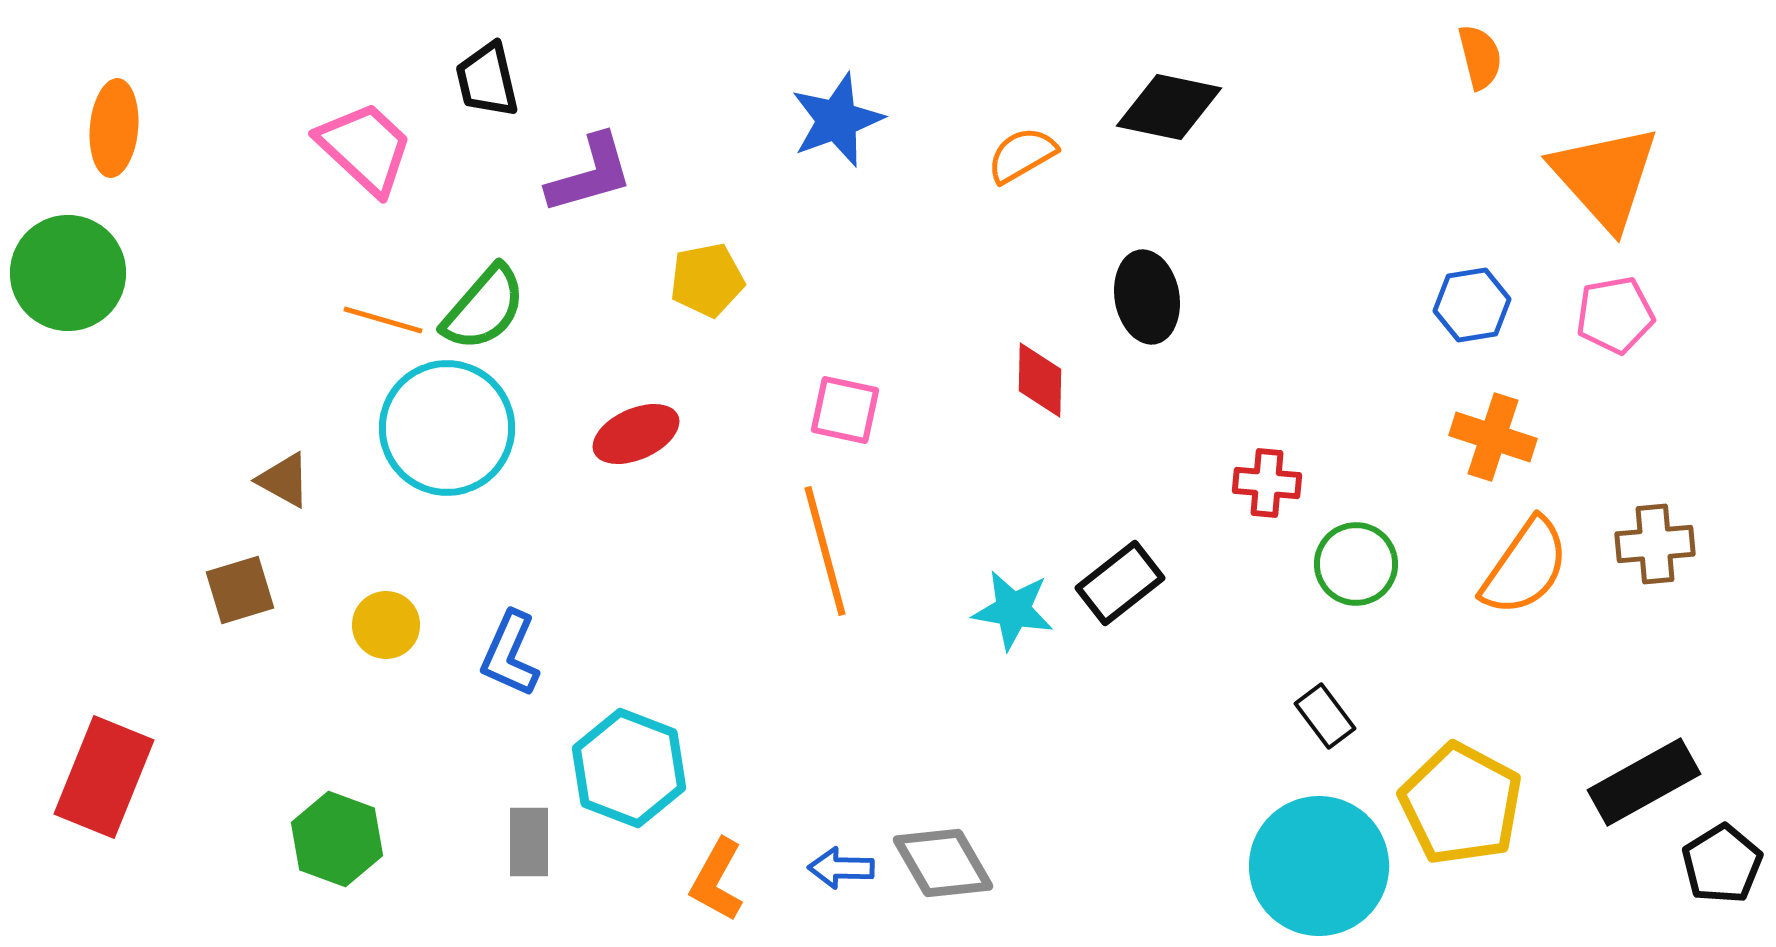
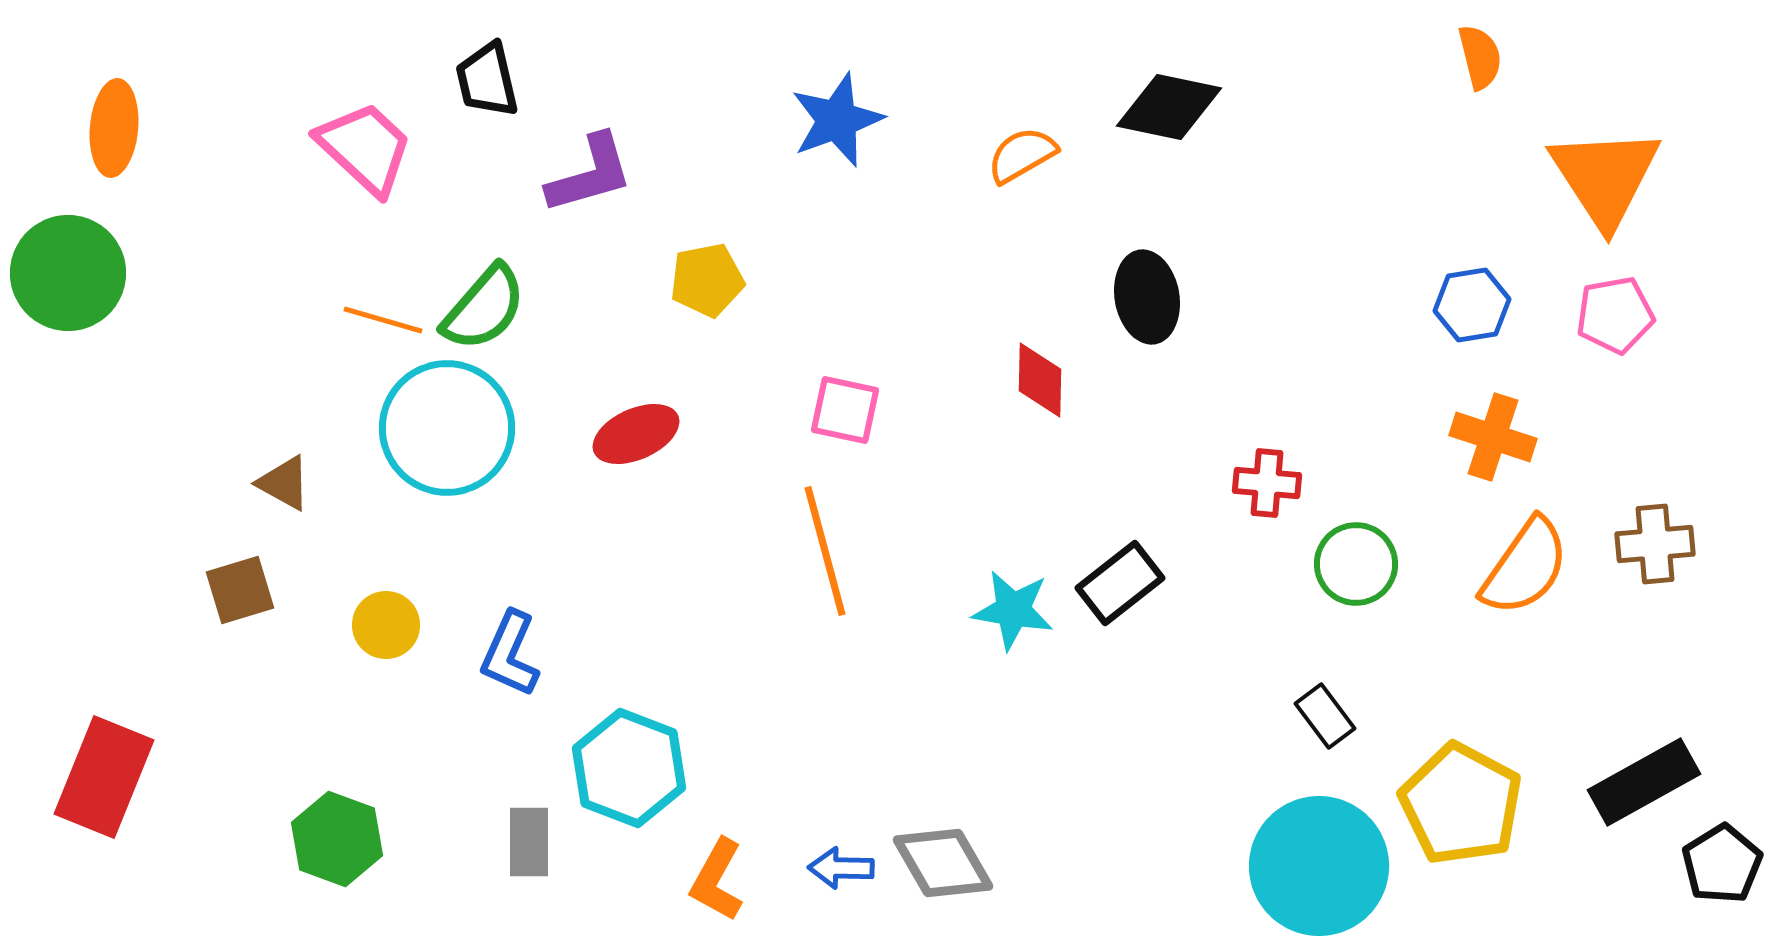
orange triangle at (1605, 177): rotated 9 degrees clockwise
brown triangle at (284, 480): moved 3 px down
